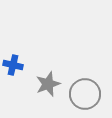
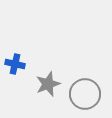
blue cross: moved 2 px right, 1 px up
